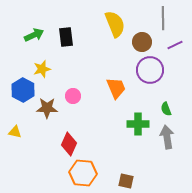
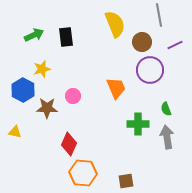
gray line: moved 4 px left, 3 px up; rotated 10 degrees counterclockwise
brown square: rotated 21 degrees counterclockwise
